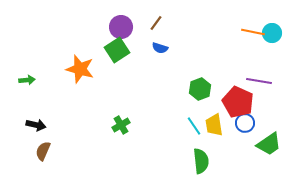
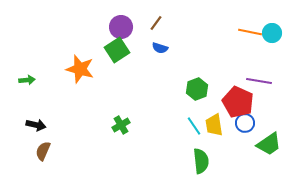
orange line: moved 3 px left
green hexagon: moved 3 px left
